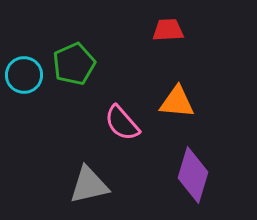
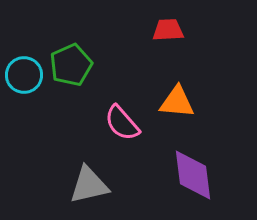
green pentagon: moved 3 px left, 1 px down
purple diamond: rotated 24 degrees counterclockwise
